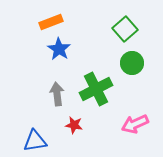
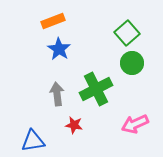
orange rectangle: moved 2 px right, 1 px up
green square: moved 2 px right, 4 px down
blue triangle: moved 2 px left
